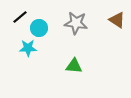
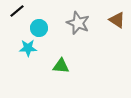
black line: moved 3 px left, 6 px up
gray star: moved 2 px right; rotated 15 degrees clockwise
green triangle: moved 13 px left
